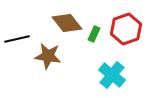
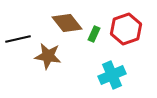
black line: moved 1 px right
cyan cross: rotated 28 degrees clockwise
